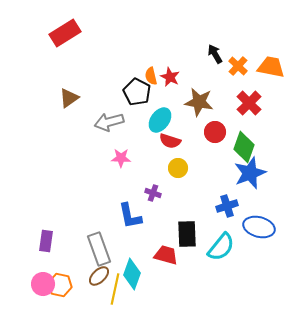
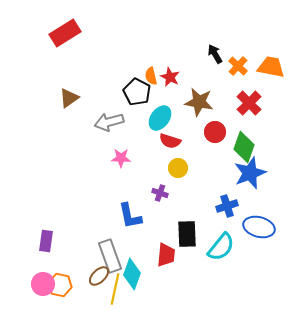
cyan ellipse: moved 2 px up
purple cross: moved 7 px right
gray rectangle: moved 11 px right, 7 px down
red trapezoid: rotated 80 degrees clockwise
